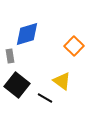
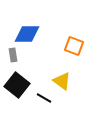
blue diamond: rotated 16 degrees clockwise
orange square: rotated 24 degrees counterclockwise
gray rectangle: moved 3 px right, 1 px up
black line: moved 1 px left
